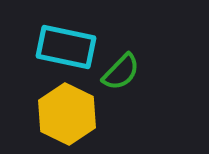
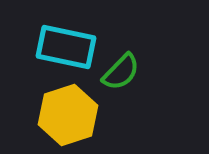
yellow hexagon: moved 1 px right, 1 px down; rotated 16 degrees clockwise
